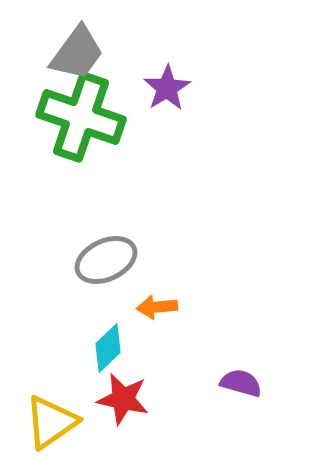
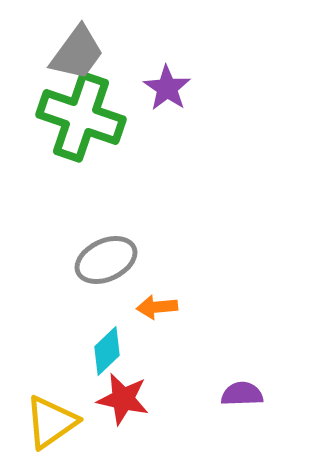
purple star: rotated 6 degrees counterclockwise
cyan diamond: moved 1 px left, 3 px down
purple semicircle: moved 1 px right, 11 px down; rotated 18 degrees counterclockwise
